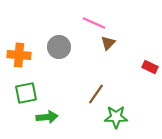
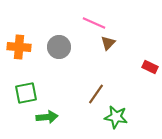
orange cross: moved 8 px up
green star: rotated 10 degrees clockwise
